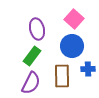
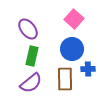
purple ellipse: moved 9 px left; rotated 25 degrees counterclockwise
blue circle: moved 3 px down
green rectangle: rotated 24 degrees counterclockwise
brown rectangle: moved 3 px right, 3 px down
purple semicircle: rotated 25 degrees clockwise
